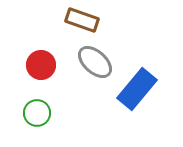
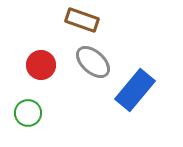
gray ellipse: moved 2 px left
blue rectangle: moved 2 px left, 1 px down
green circle: moved 9 px left
